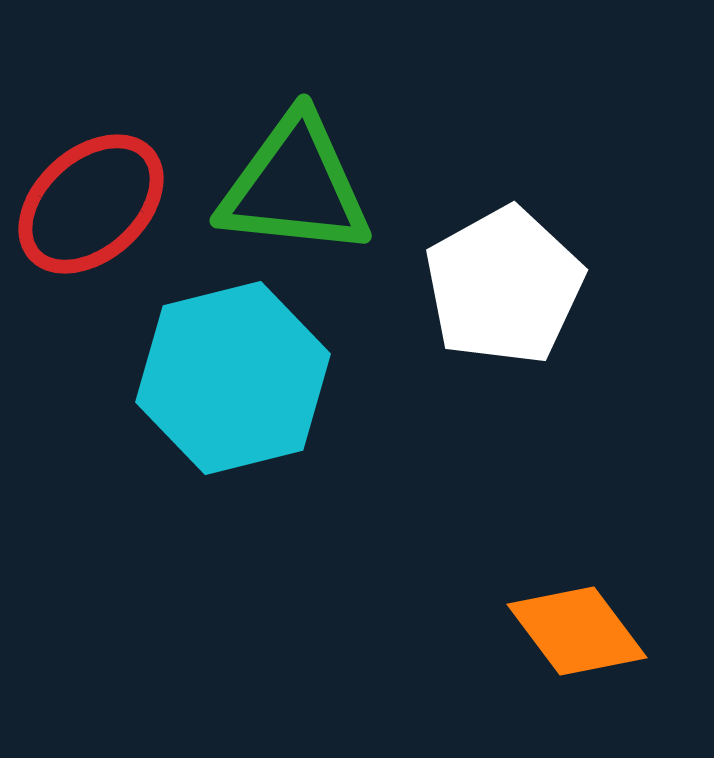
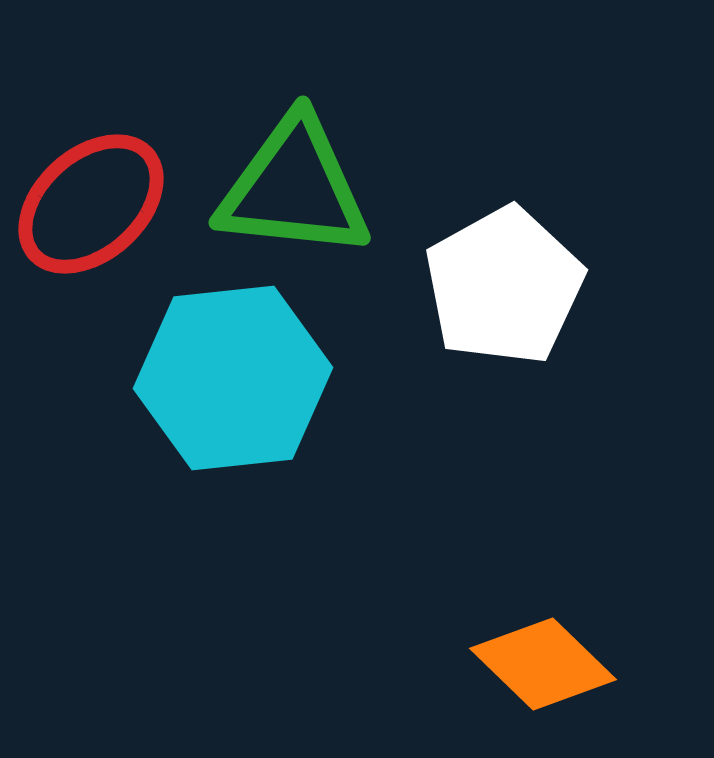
green triangle: moved 1 px left, 2 px down
cyan hexagon: rotated 8 degrees clockwise
orange diamond: moved 34 px left, 33 px down; rotated 9 degrees counterclockwise
